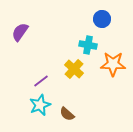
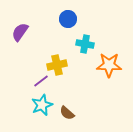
blue circle: moved 34 px left
cyan cross: moved 3 px left, 1 px up
orange star: moved 4 px left, 1 px down
yellow cross: moved 17 px left, 4 px up; rotated 36 degrees clockwise
cyan star: moved 2 px right
brown semicircle: moved 1 px up
